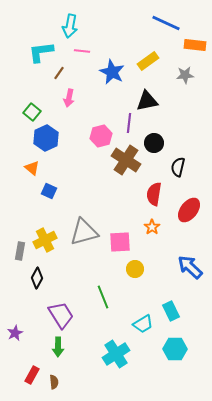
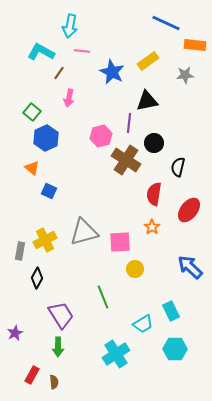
cyan L-shape: rotated 36 degrees clockwise
